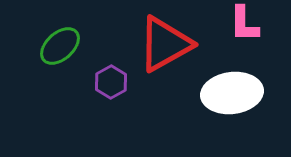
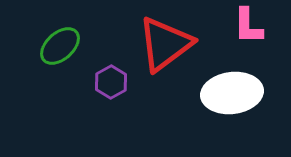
pink L-shape: moved 4 px right, 2 px down
red triangle: rotated 8 degrees counterclockwise
